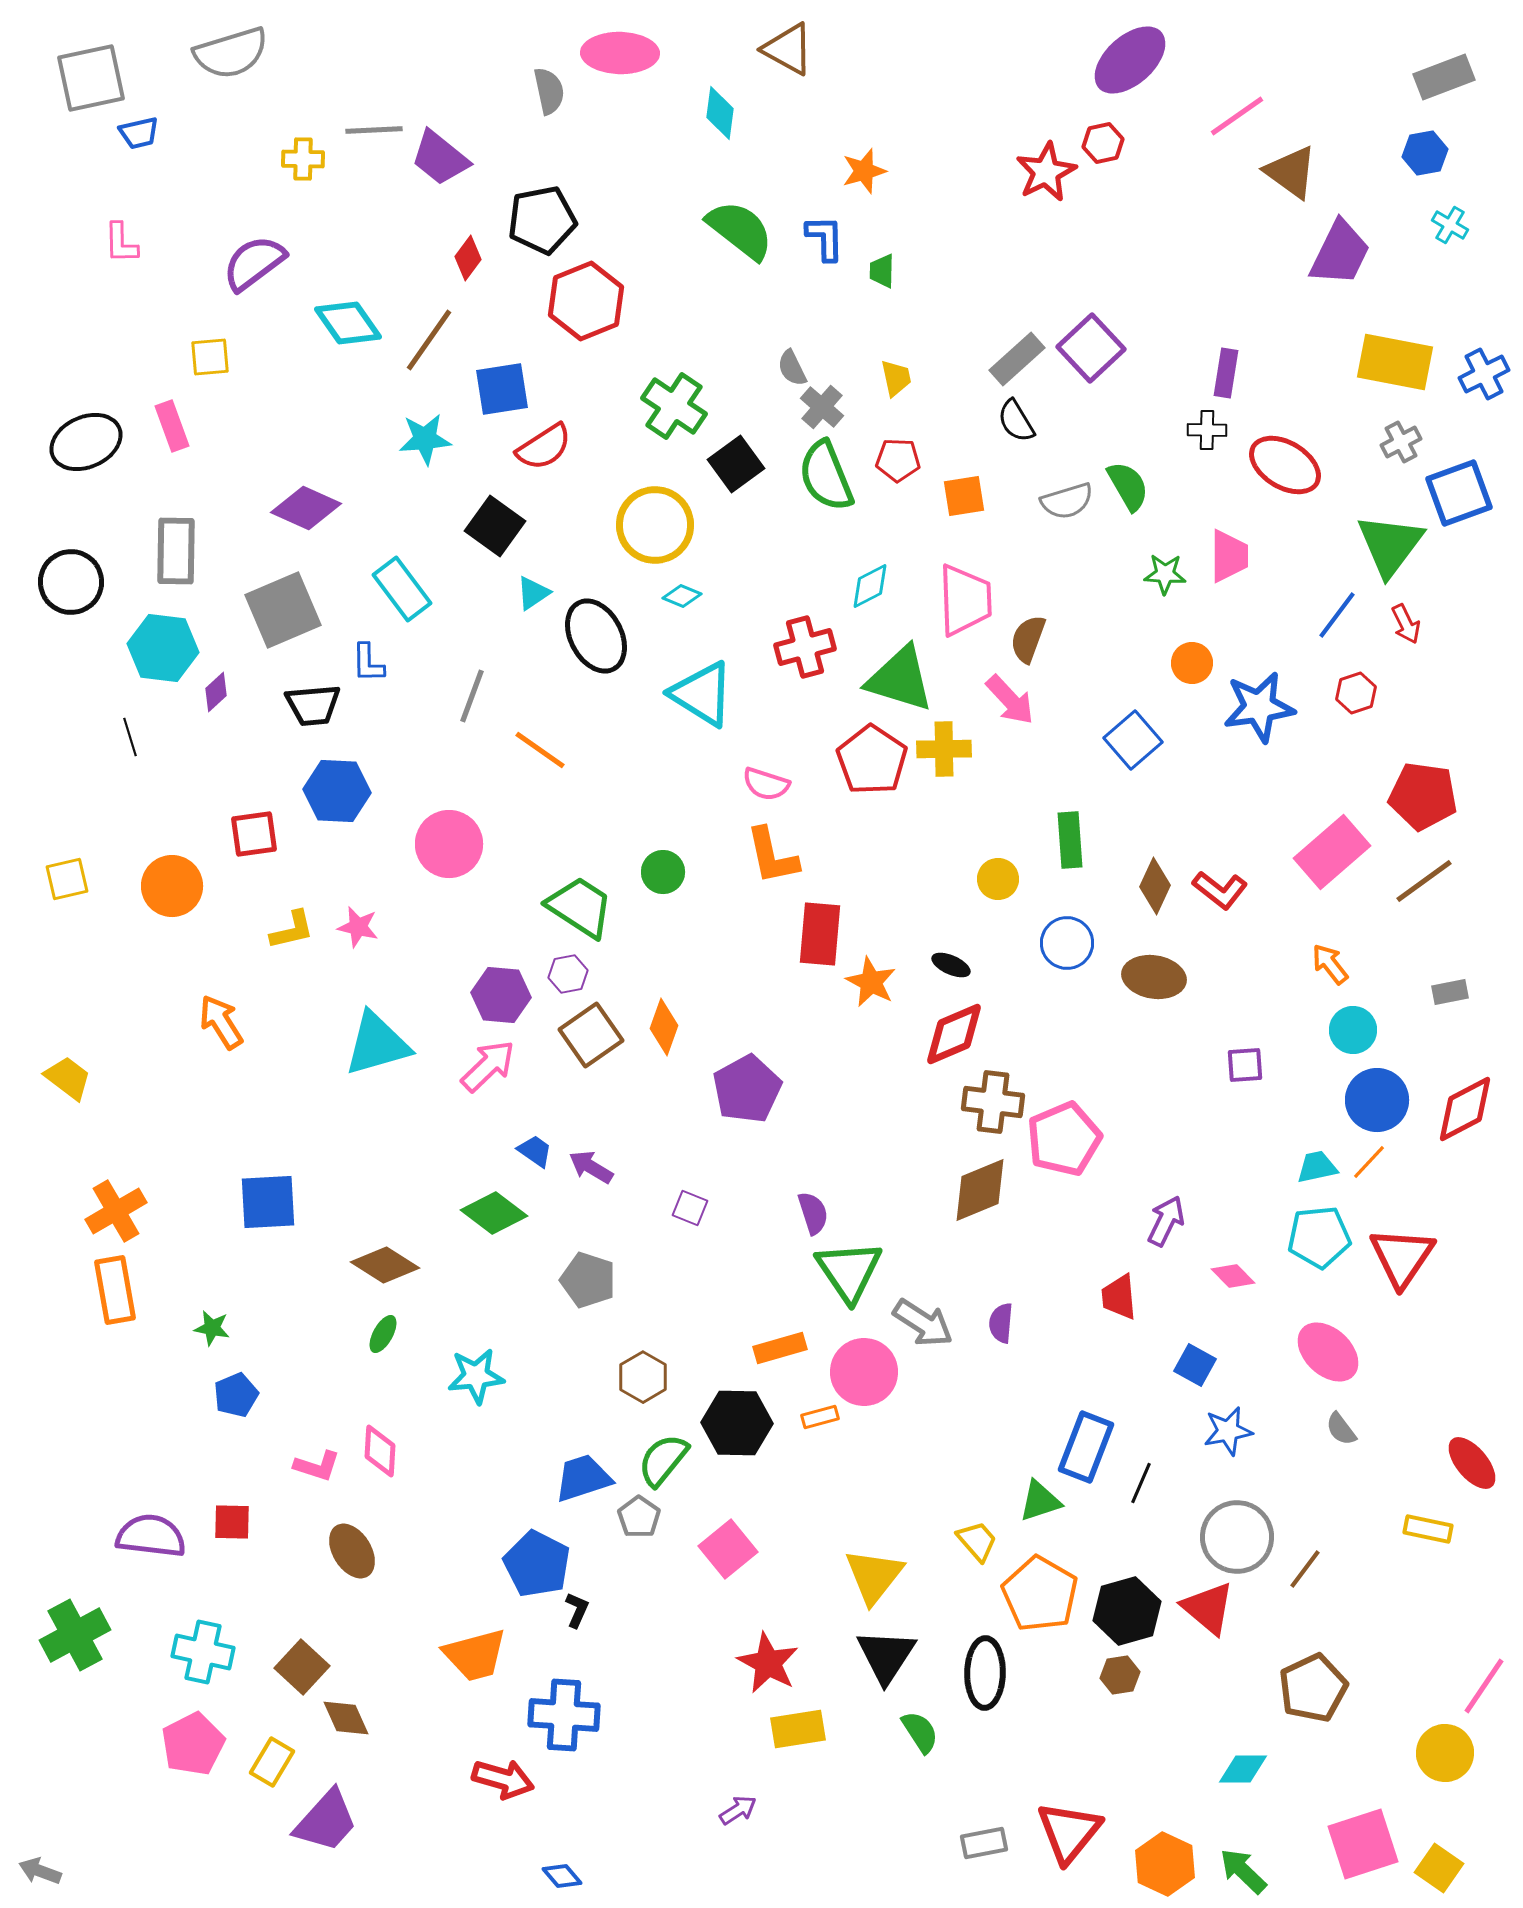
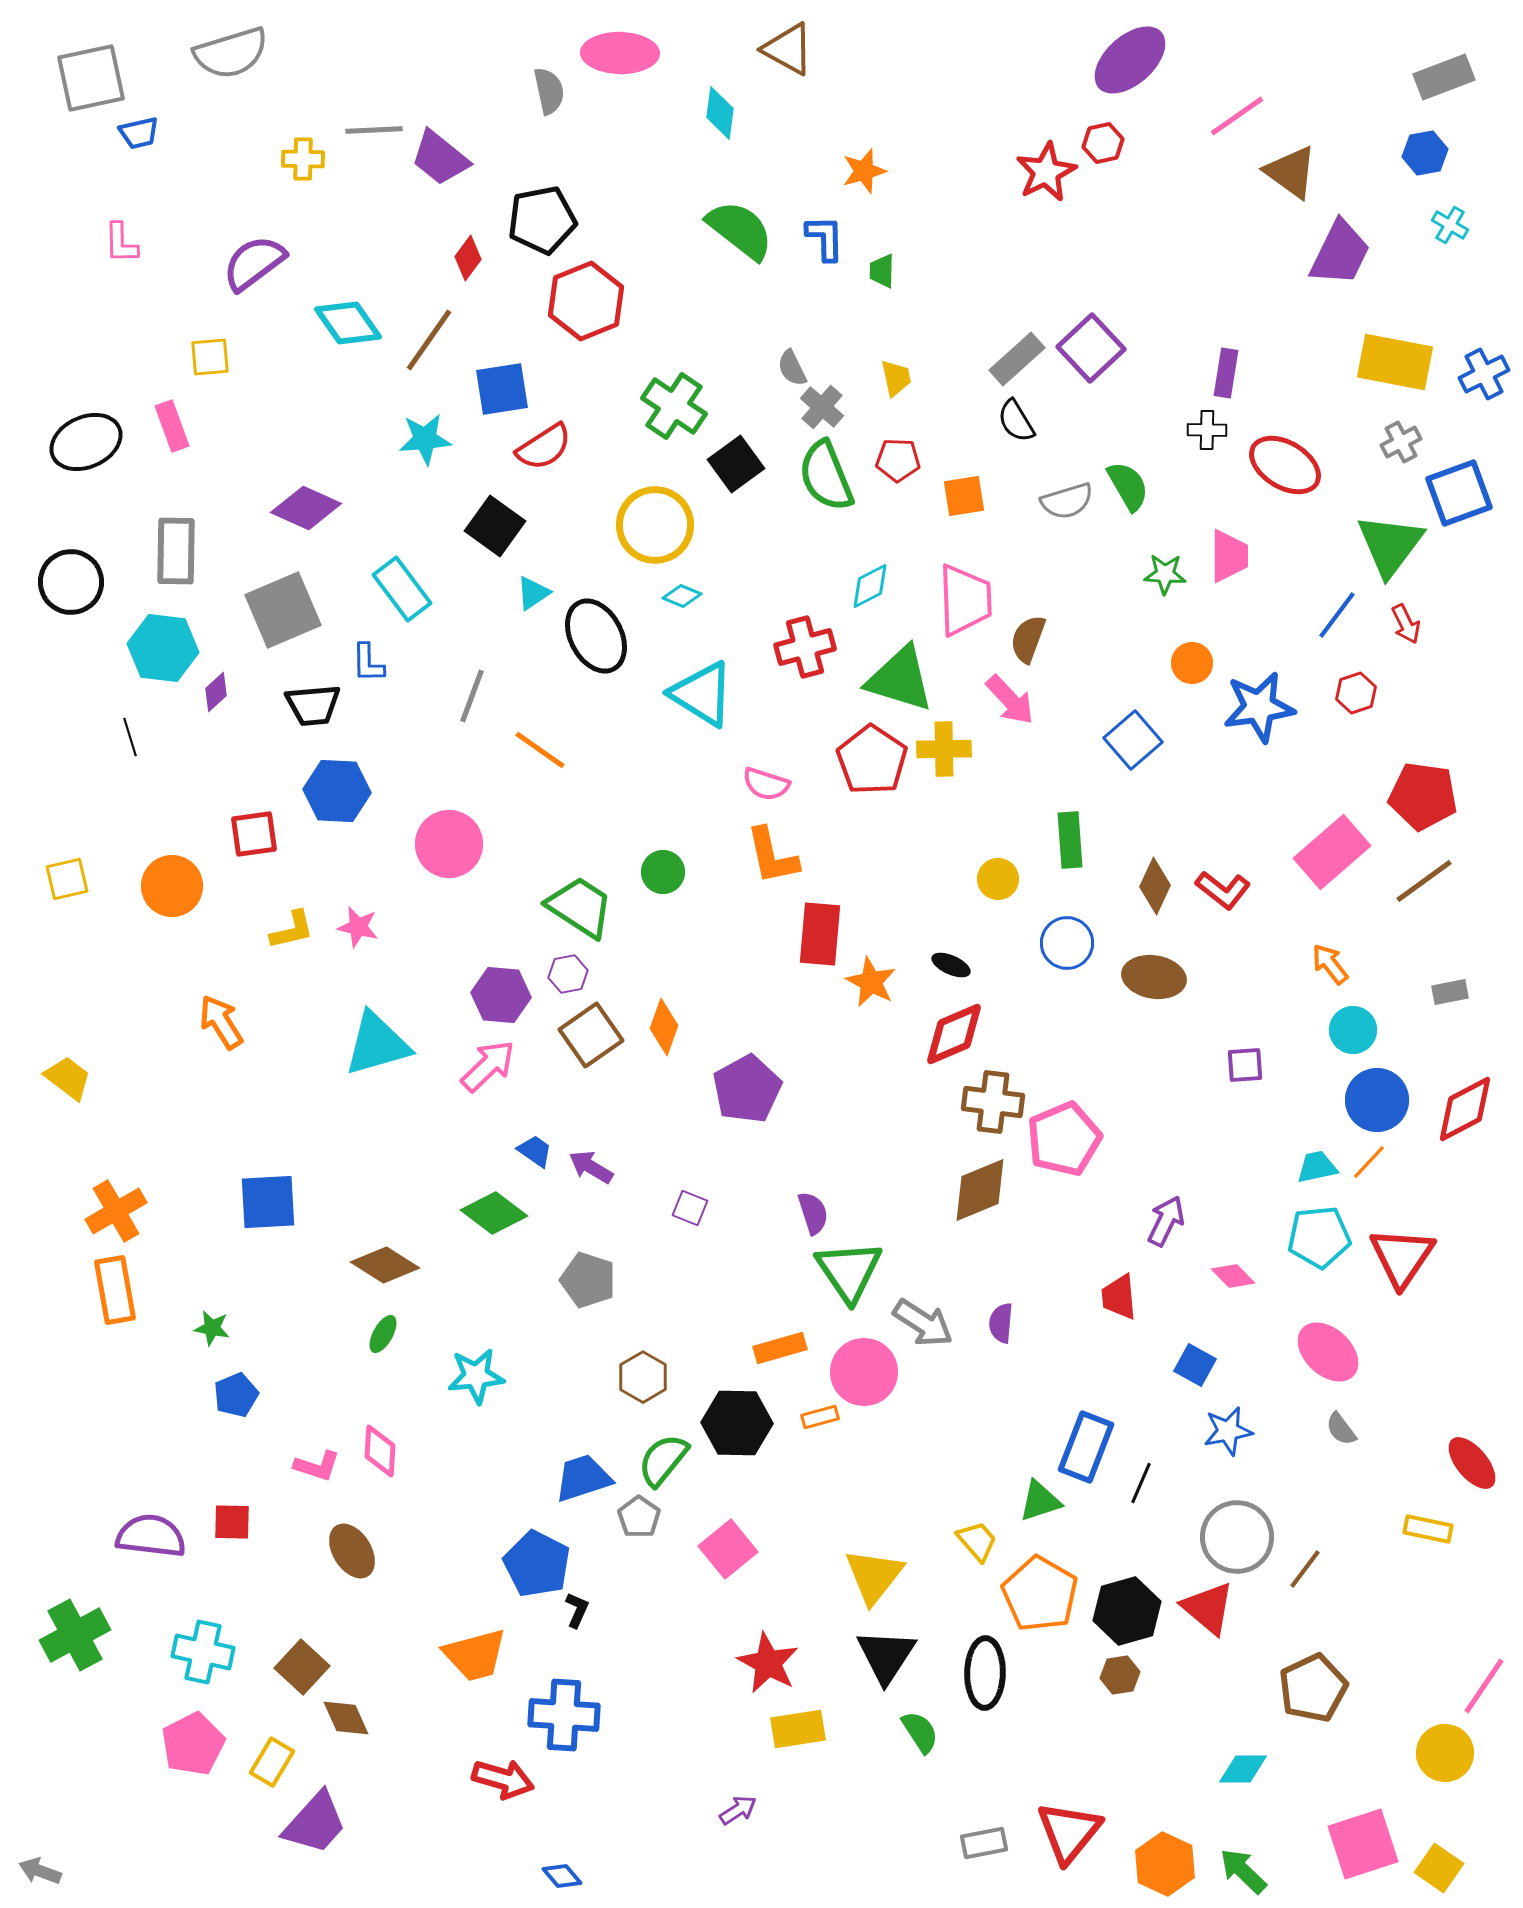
red L-shape at (1220, 890): moved 3 px right
purple trapezoid at (326, 1821): moved 11 px left, 2 px down
